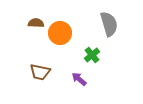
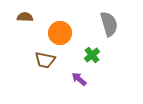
brown semicircle: moved 11 px left, 6 px up
brown trapezoid: moved 5 px right, 12 px up
